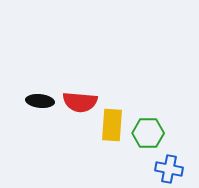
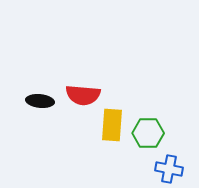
red semicircle: moved 3 px right, 7 px up
